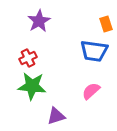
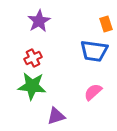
red cross: moved 5 px right
pink semicircle: moved 2 px right, 1 px down
